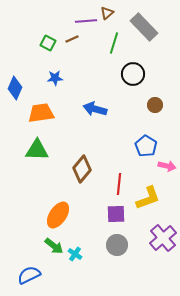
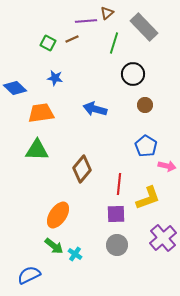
blue star: rotated 14 degrees clockwise
blue diamond: rotated 70 degrees counterclockwise
brown circle: moved 10 px left
